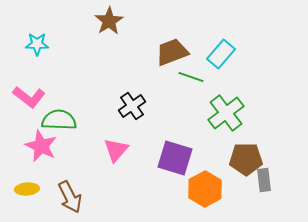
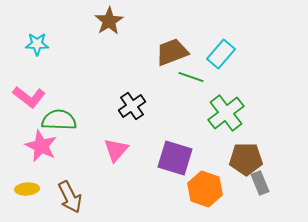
gray rectangle: moved 4 px left, 3 px down; rotated 15 degrees counterclockwise
orange hexagon: rotated 12 degrees counterclockwise
